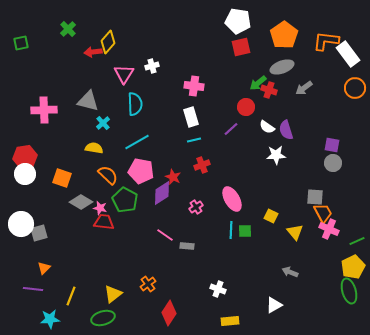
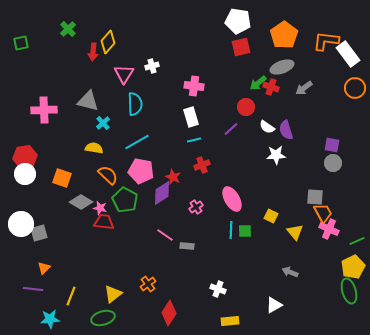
red arrow at (93, 52): rotated 78 degrees counterclockwise
red cross at (269, 90): moved 2 px right, 3 px up
